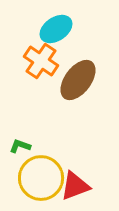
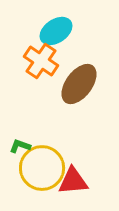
cyan ellipse: moved 2 px down
brown ellipse: moved 1 px right, 4 px down
yellow circle: moved 1 px right, 10 px up
red triangle: moved 2 px left, 5 px up; rotated 16 degrees clockwise
